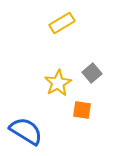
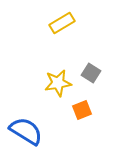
gray square: moved 1 px left; rotated 18 degrees counterclockwise
yellow star: rotated 20 degrees clockwise
orange square: rotated 30 degrees counterclockwise
